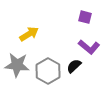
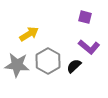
gray hexagon: moved 10 px up
